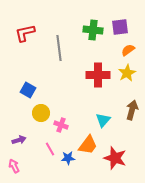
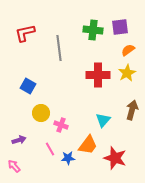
blue square: moved 4 px up
pink arrow: rotated 16 degrees counterclockwise
